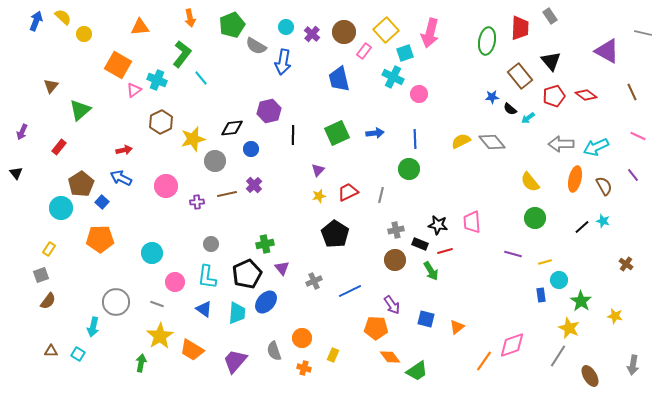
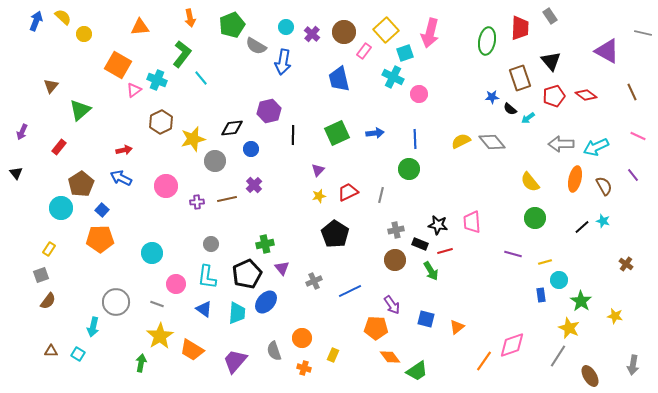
brown rectangle at (520, 76): moved 2 px down; rotated 20 degrees clockwise
brown line at (227, 194): moved 5 px down
blue square at (102, 202): moved 8 px down
pink circle at (175, 282): moved 1 px right, 2 px down
